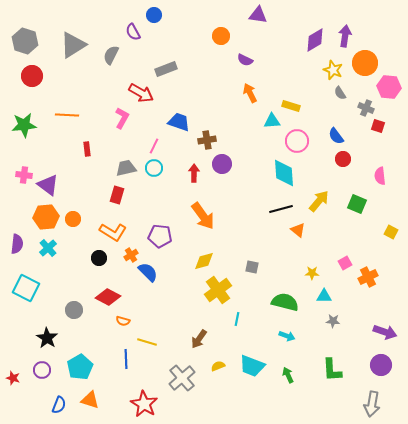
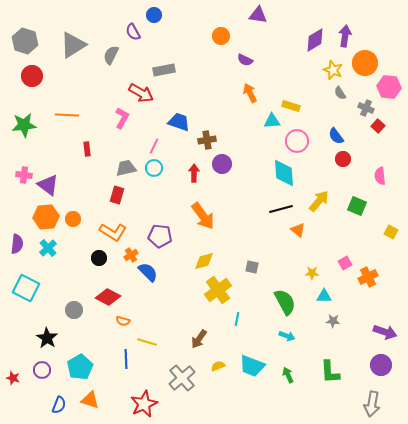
gray rectangle at (166, 69): moved 2 px left, 1 px down; rotated 10 degrees clockwise
red square at (378, 126): rotated 24 degrees clockwise
green square at (357, 204): moved 2 px down
green semicircle at (285, 302): rotated 48 degrees clockwise
green L-shape at (332, 370): moved 2 px left, 2 px down
red star at (144, 404): rotated 16 degrees clockwise
